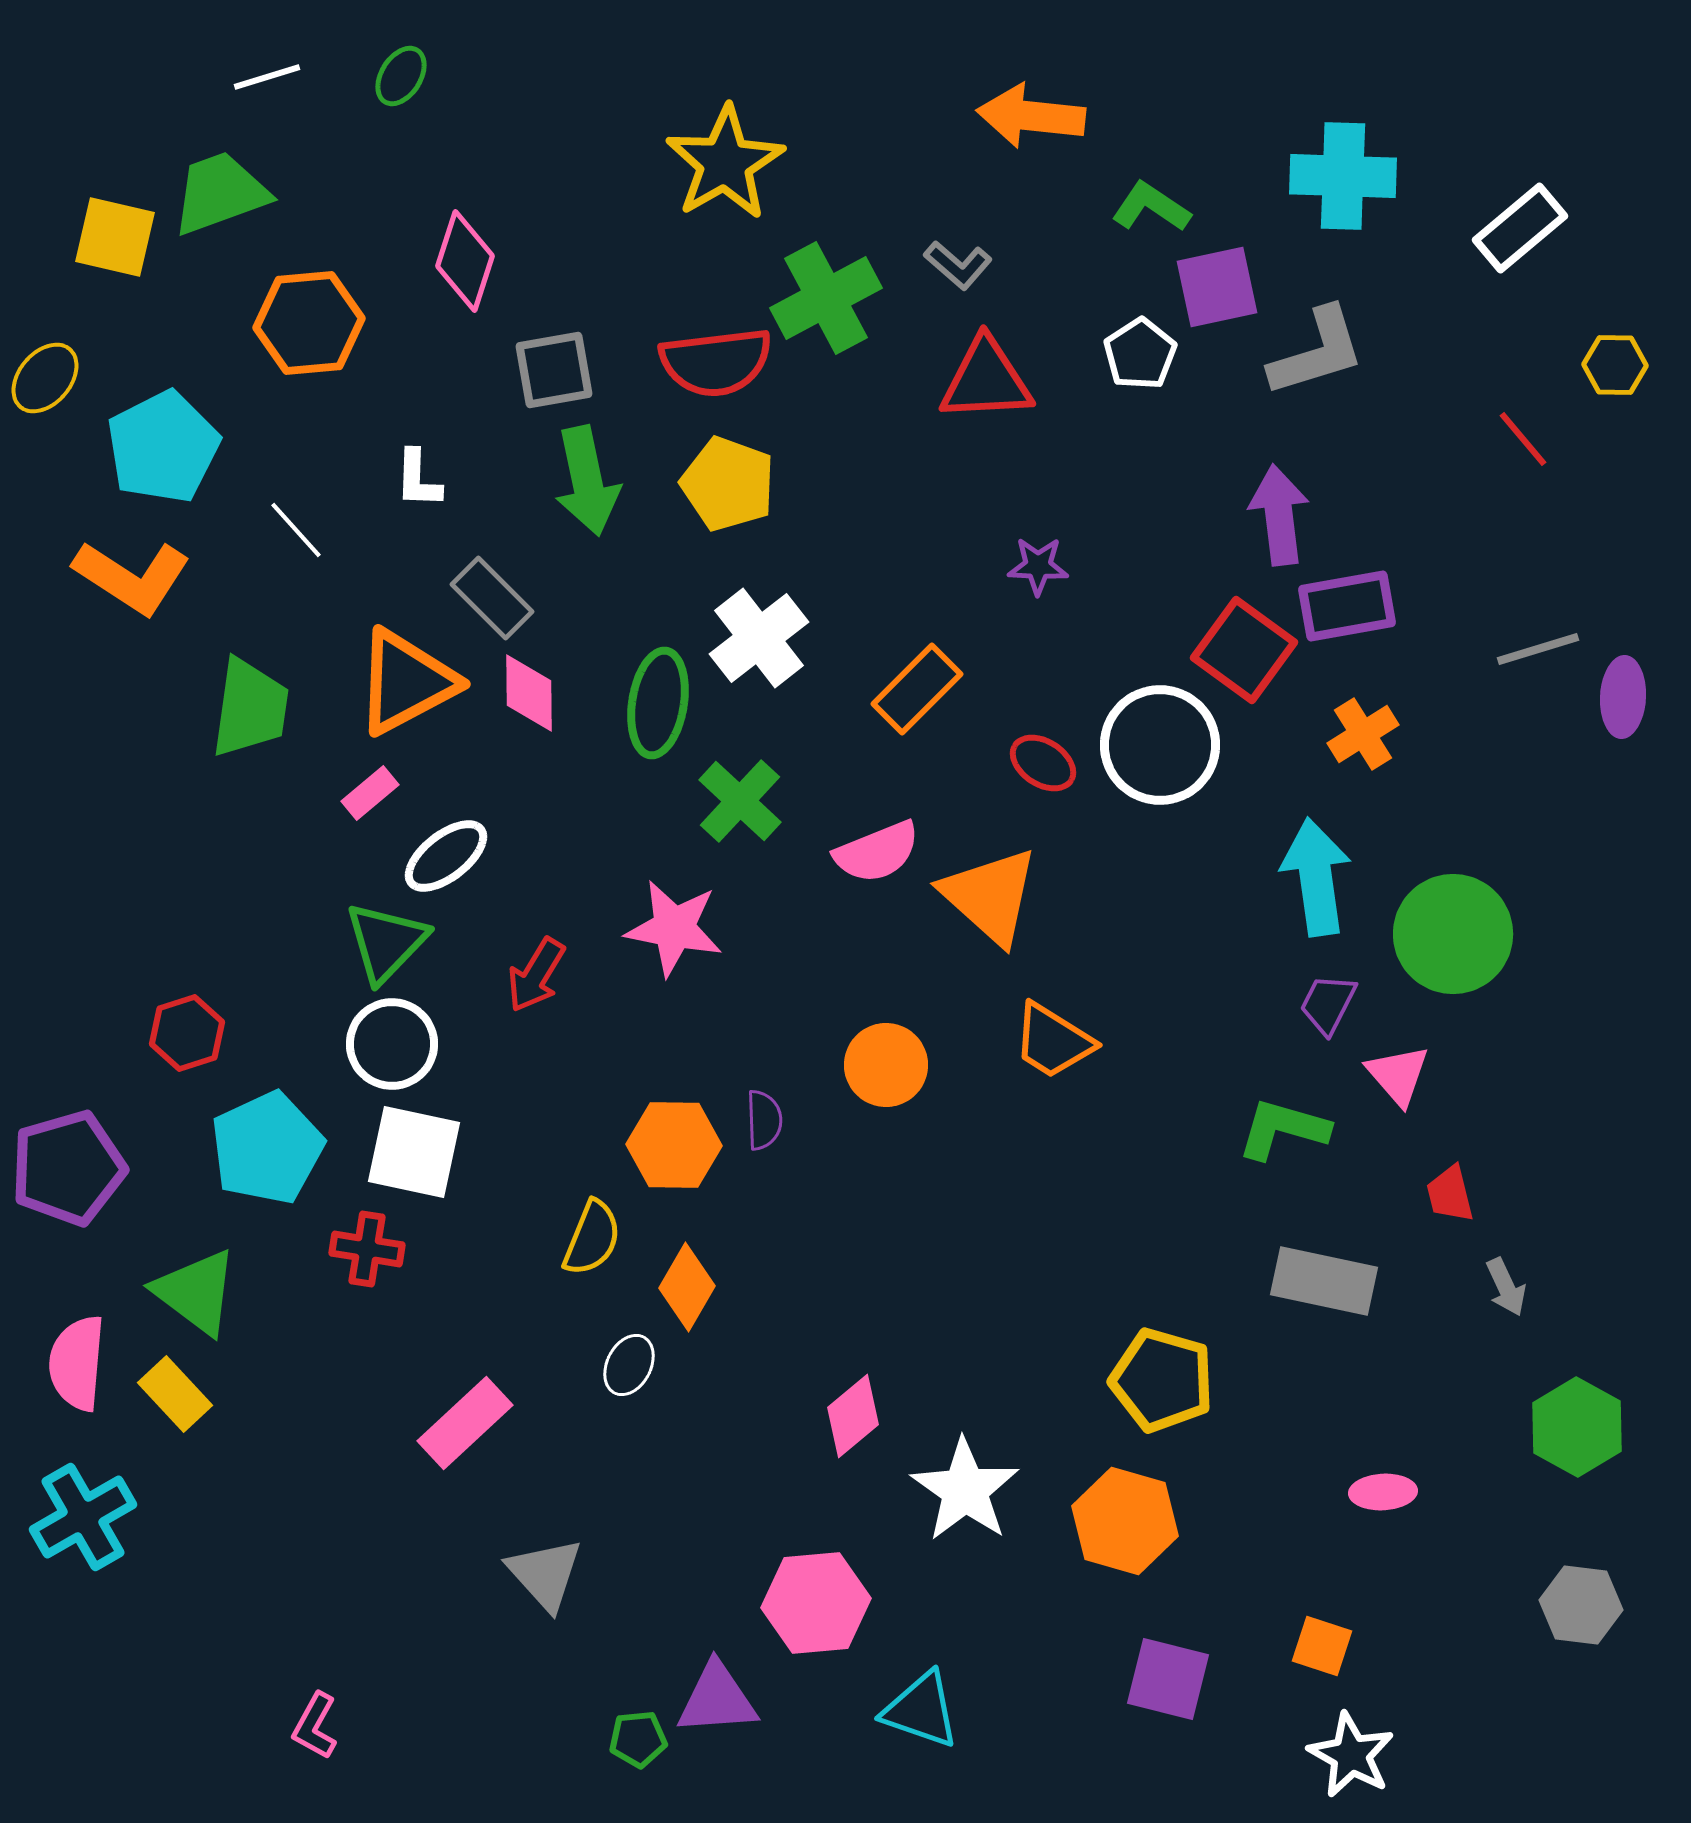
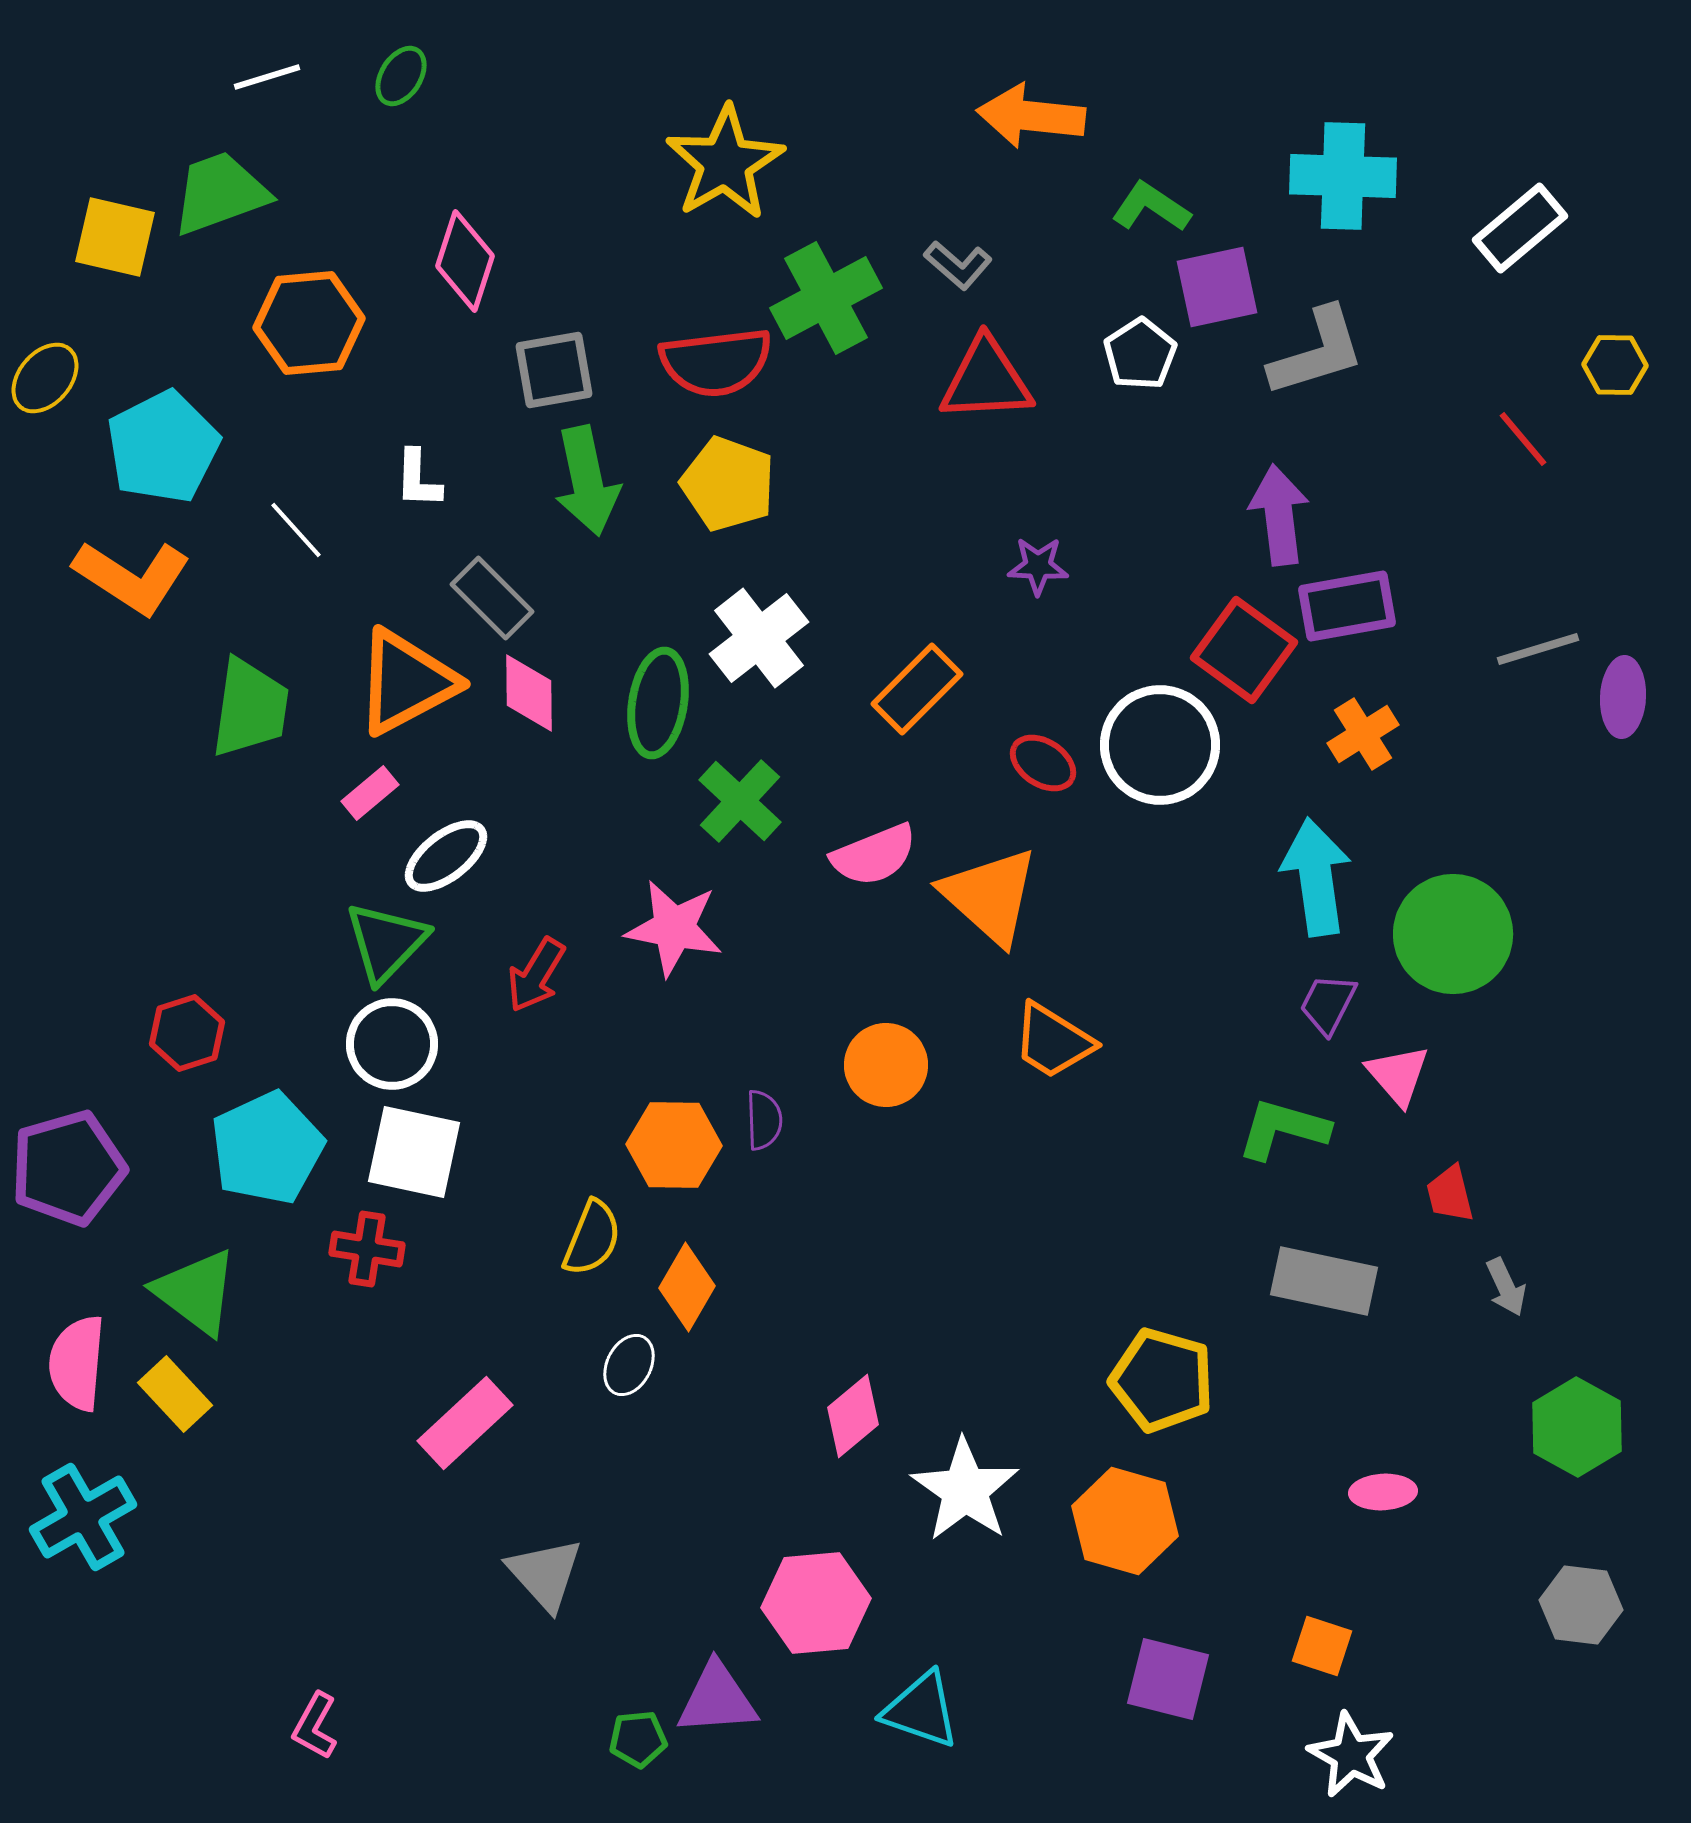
pink semicircle at (877, 852): moved 3 px left, 3 px down
